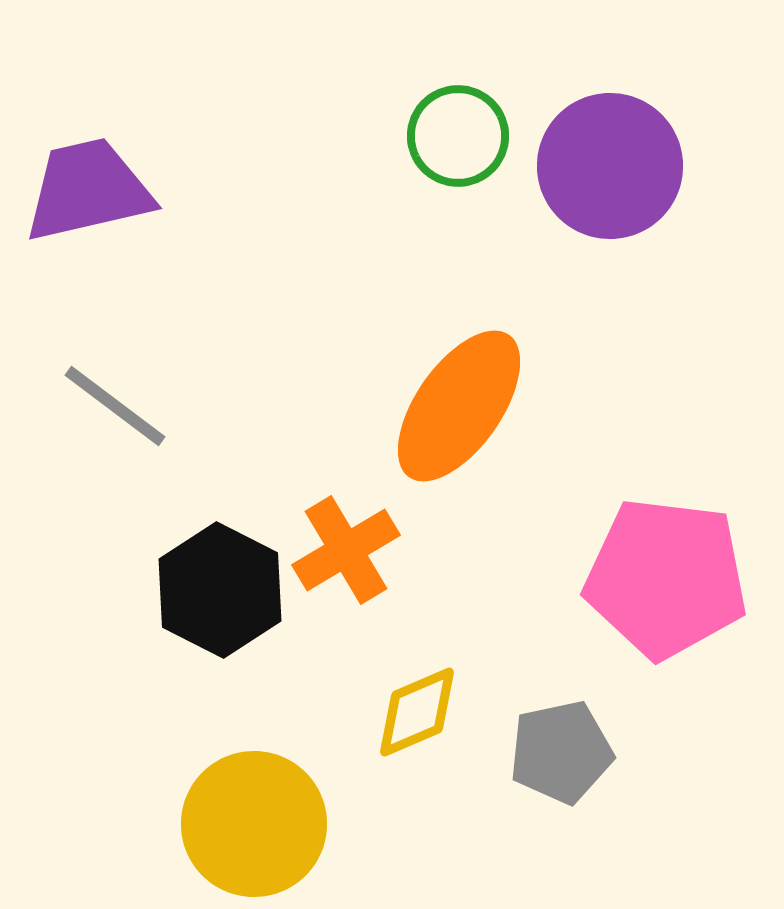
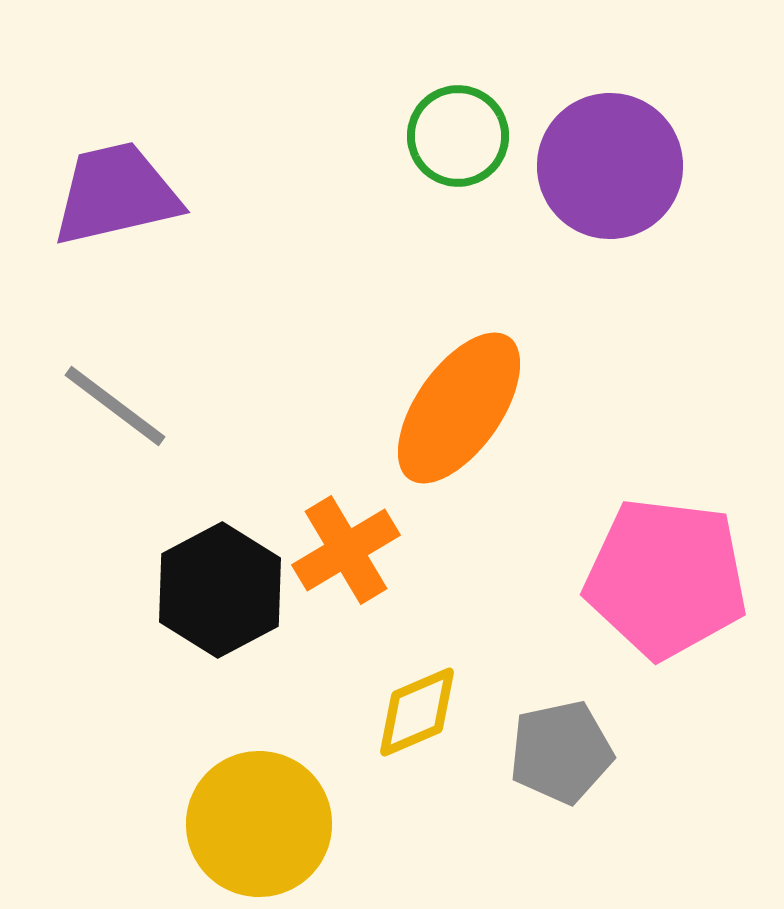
purple trapezoid: moved 28 px right, 4 px down
orange ellipse: moved 2 px down
black hexagon: rotated 5 degrees clockwise
yellow circle: moved 5 px right
